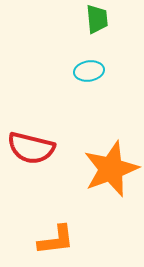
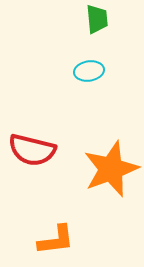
red semicircle: moved 1 px right, 2 px down
